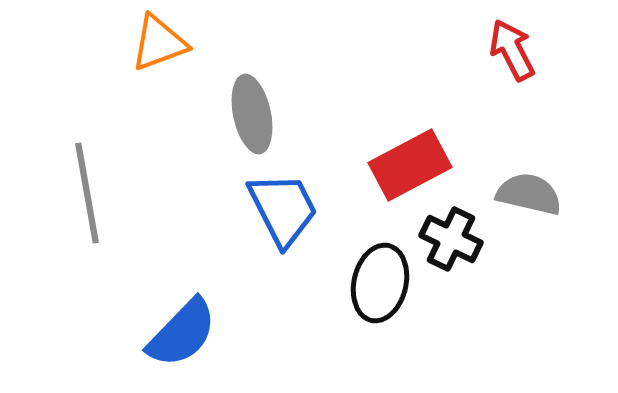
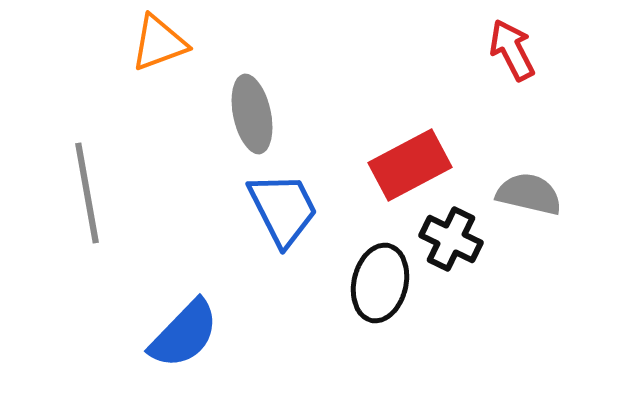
blue semicircle: moved 2 px right, 1 px down
